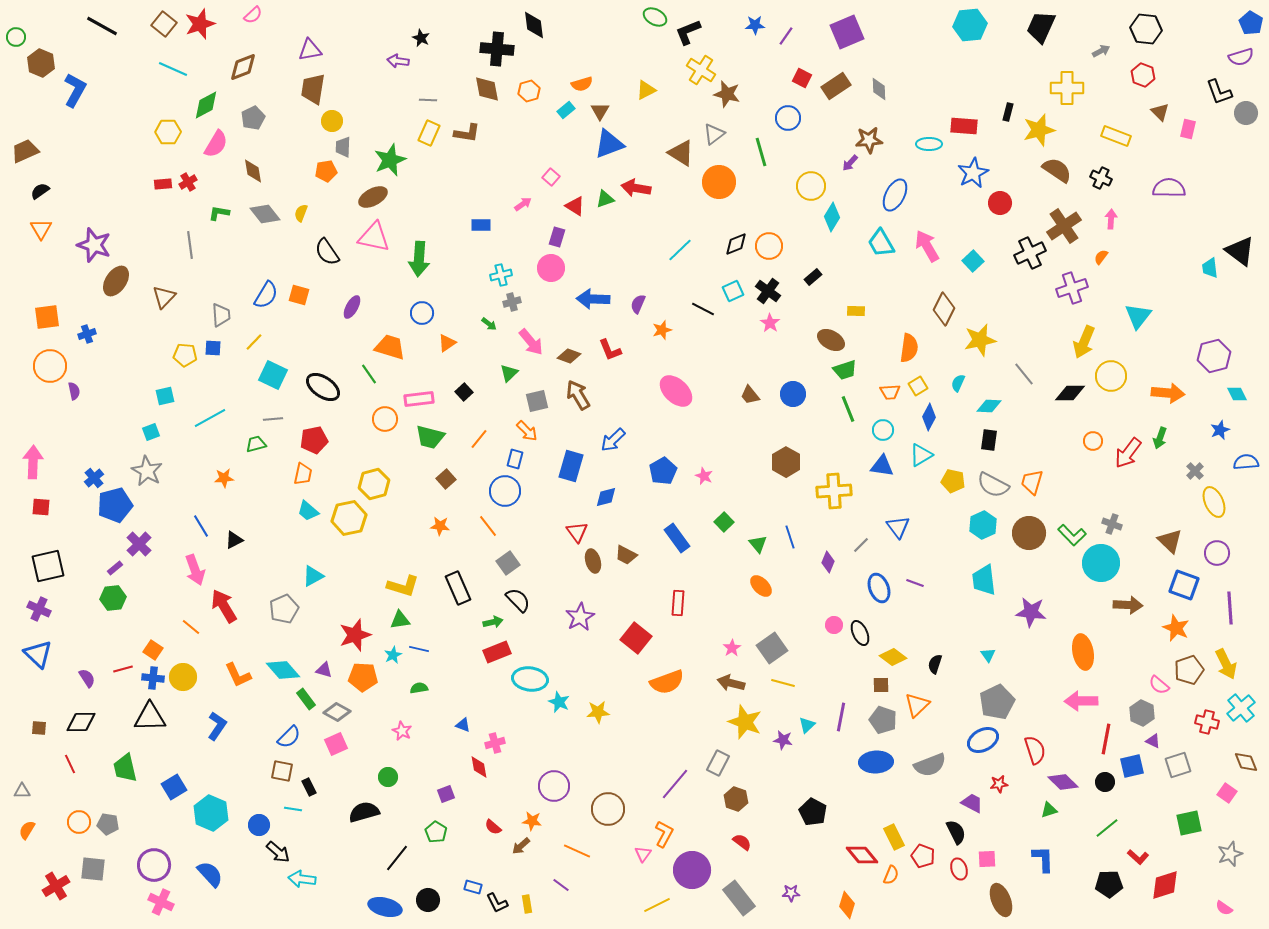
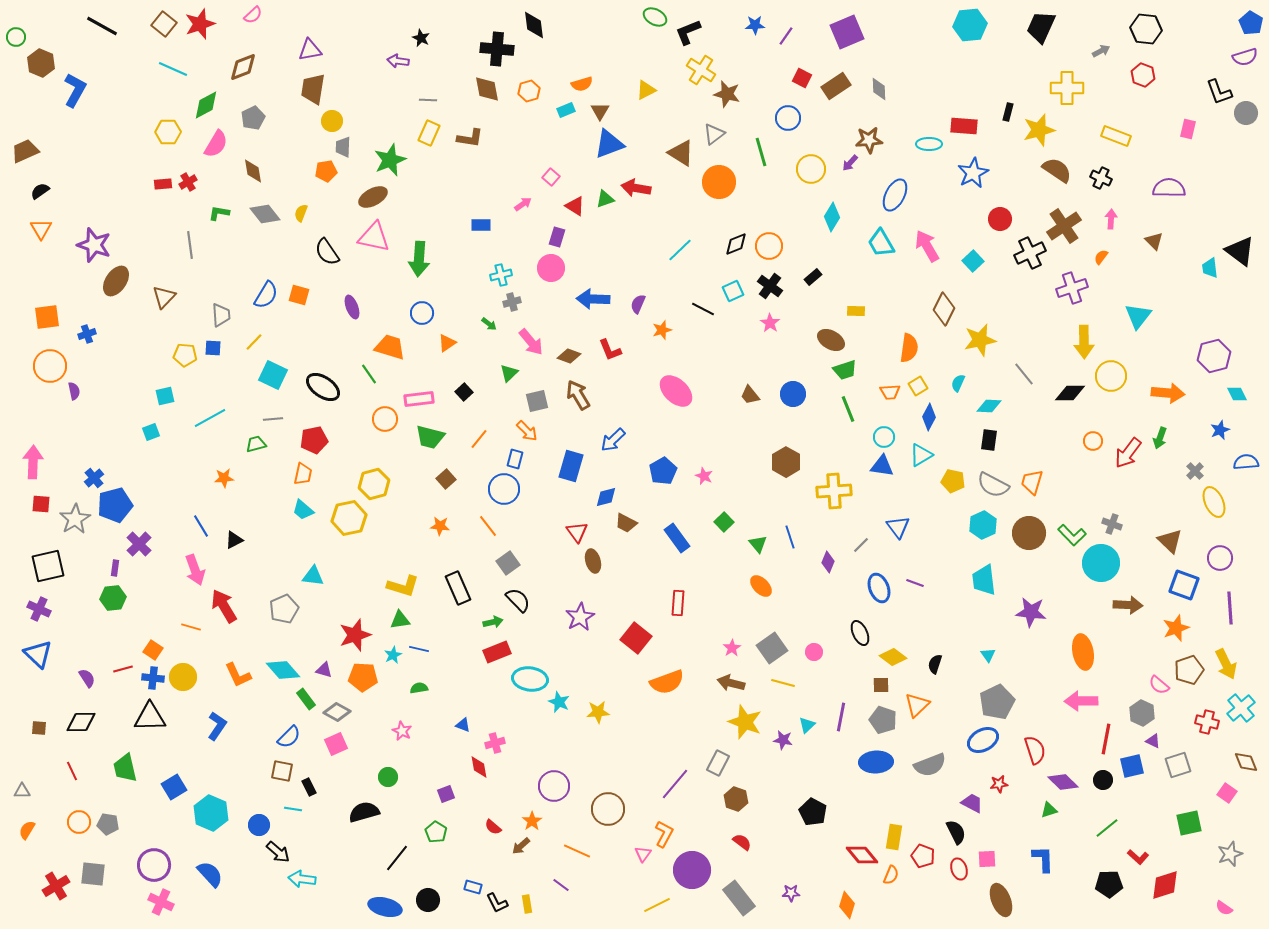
purple semicircle at (1241, 57): moved 4 px right
cyan rectangle at (566, 110): rotated 18 degrees clockwise
brown triangle at (1160, 112): moved 6 px left, 129 px down
brown L-shape at (467, 133): moved 3 px right, 5 px down
yellow circle at (811, 186): moved 17 px up
red circle at (1000, 203): moved 16 px down
black cross at (768, 291): moved 2 px right, 5 px up
purple ellipse at (352, 307): rotated 50 degrees counterclockwise
yellow arrow at (1084, 342): rotated 24 degrees counterclockwise
cyan circle at (883, 430): moved 1 px right, 7 px down
gray star at (147, 471): moved 72 px left, 48 px down; rotated 12 degrees clockwise
blue circle at (505, 491): moved 1 px left, 2 px up
red square at (41, 507): moved 3 px up
cyan trapezoid at (308, 511): moved 5 px left, 1 px up
purple circle at (1217, 553): moved 3 px right, 5 px down
brown trapezoid at (626, 555): moved 32 px up
purple rectangle at (115, 568): rotated 42 degrees counterclockwise
cyan triangle at (313, 576): rotated 35 degrees clockwise
pink circle at (834, 625): moved 20 px left, 27 px down
orange line at (191, 627): rotated 24 degrees counterclockwise
orange star at (1176, 628): rotated 28 degrees clockwise
red line at (70, 764): moved 2 px right, 7 px down
black circle at (1105, 782): moved 2 px left, 2 px up
orange star at (532, 821): rotated 30 degrees clockwise
yellow rectangle at (894, 837): rotated 35 degrees clockwise
gray square at (93, 869): moved 5 px down
